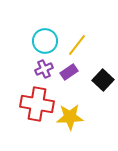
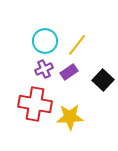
red cross: moved 2 px left
